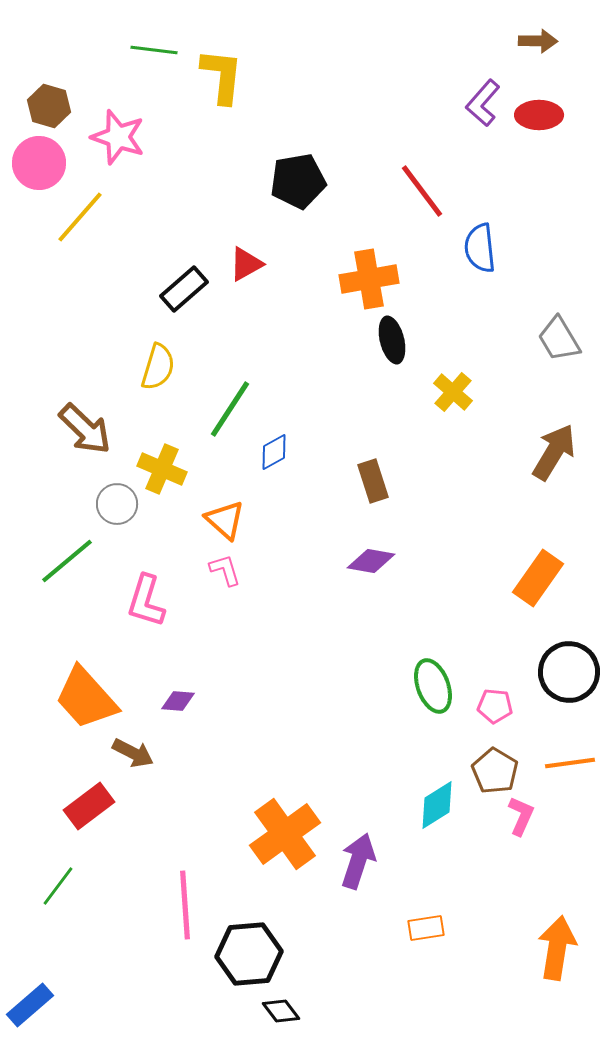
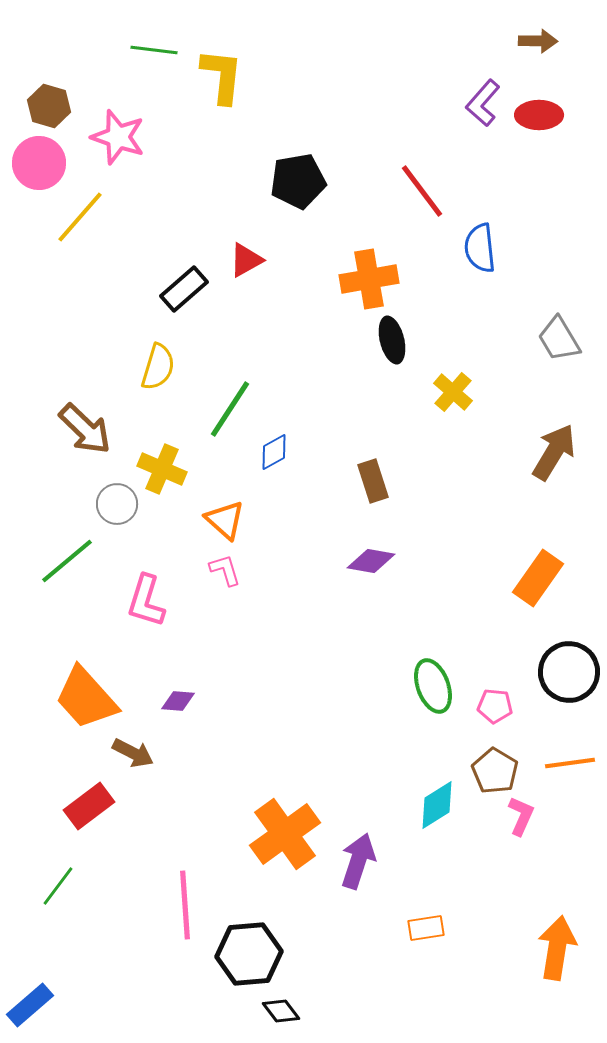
red triangle at (246, 264): moved 4 px up
